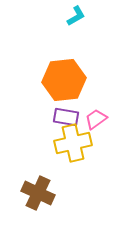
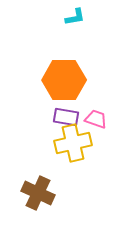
cyan L-shape: moved 1 px left, 1 px down; rotated 20 degrees clockwise
orange hexagon: rotated 6 degrees clockwise
pink trapezoid: rotated 55 degrees clockwise
